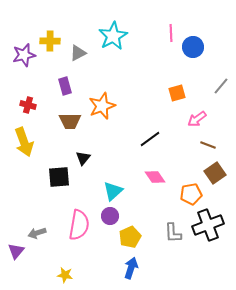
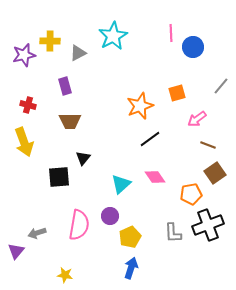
orange star: moved 38 px right
cyan triangle: moved 8 px right, 7 px up
